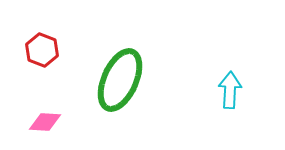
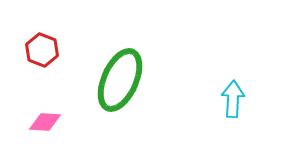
cyan arrow: moved 3 px right, 9 px down
